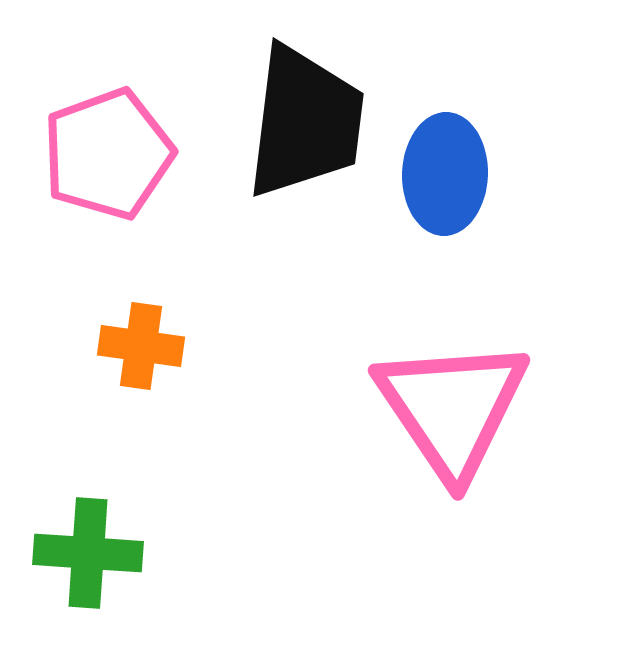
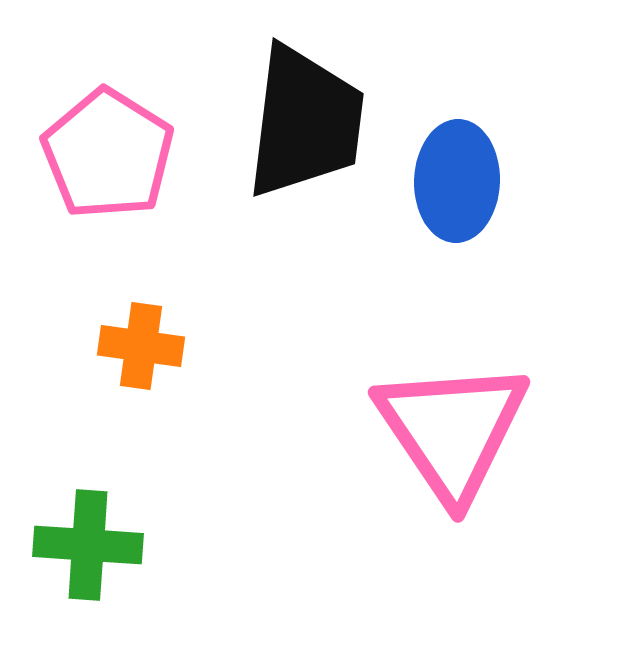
pink pentagon: rotated 20 degrees counterclockwise
blue ellipse: moved 12 px right, 7 px down
pink triangle: moved 22 px down
green cross: moved 8 px up
